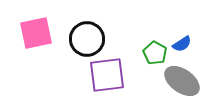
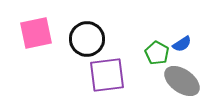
green pentagon: moved 2 px right
